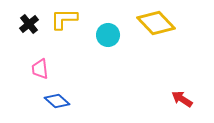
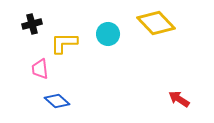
yellow L-shape: moved 24 px down
black cross: moved 3 px right; rotated 24 degrees clockwise
cyan circle: moved 1 px up
red arrow: moved 3 px left
